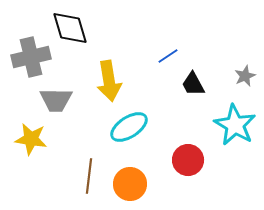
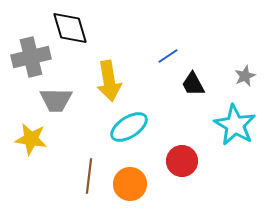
red circle: moved 6 px left, 1 px down
